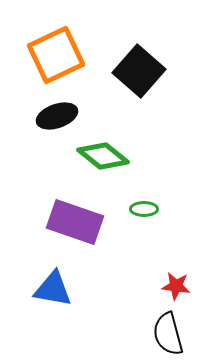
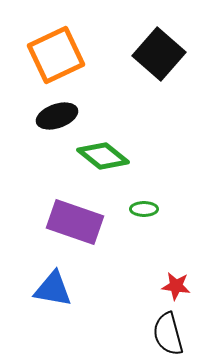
black square: moved 20 px right, 17 px up
